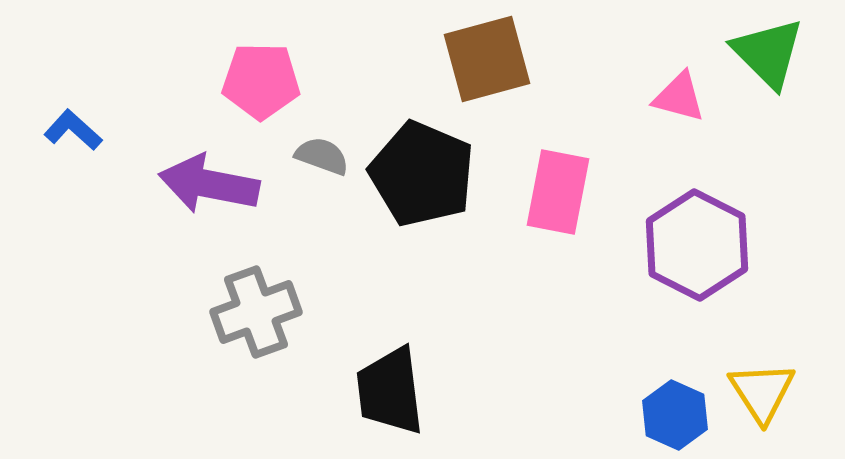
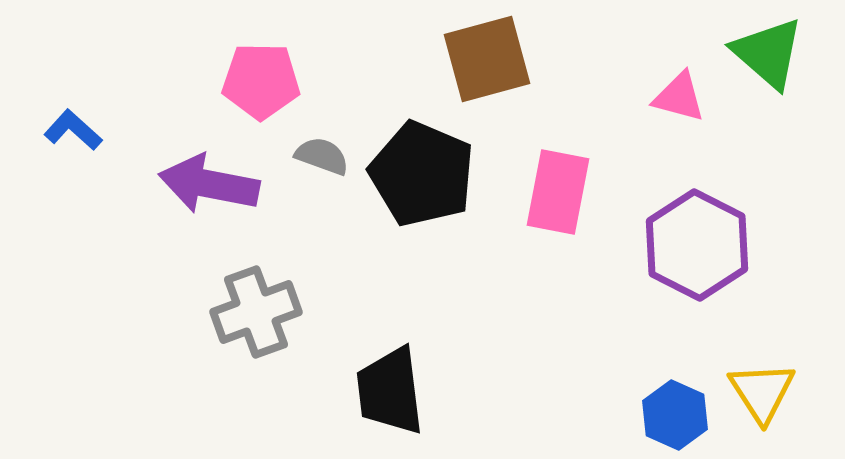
green triangle: rotated 4 degrees counterclockwise
